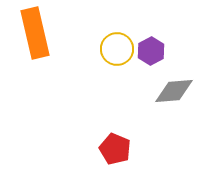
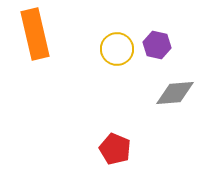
orange rectangle: moved 1 px down
purple hexagon: moved 6 px right, 6 px up; rotated 20 degrees counterclockwise
gray diamond: moved 1 px right, 2 px down
